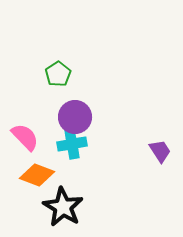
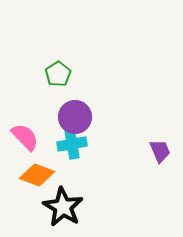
purple trapezoid: rotated 10 degrees clockwise
